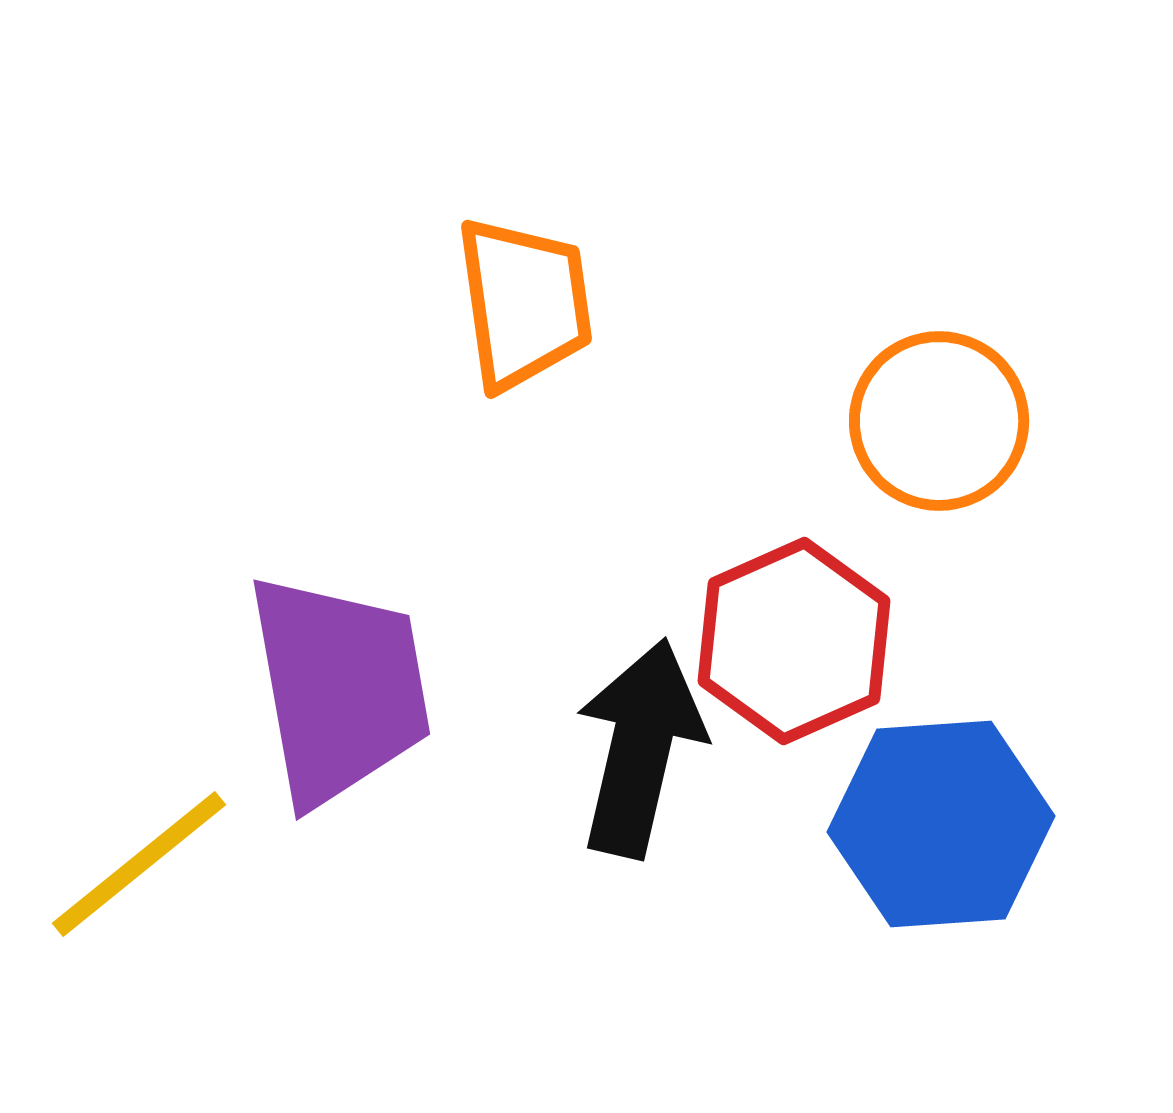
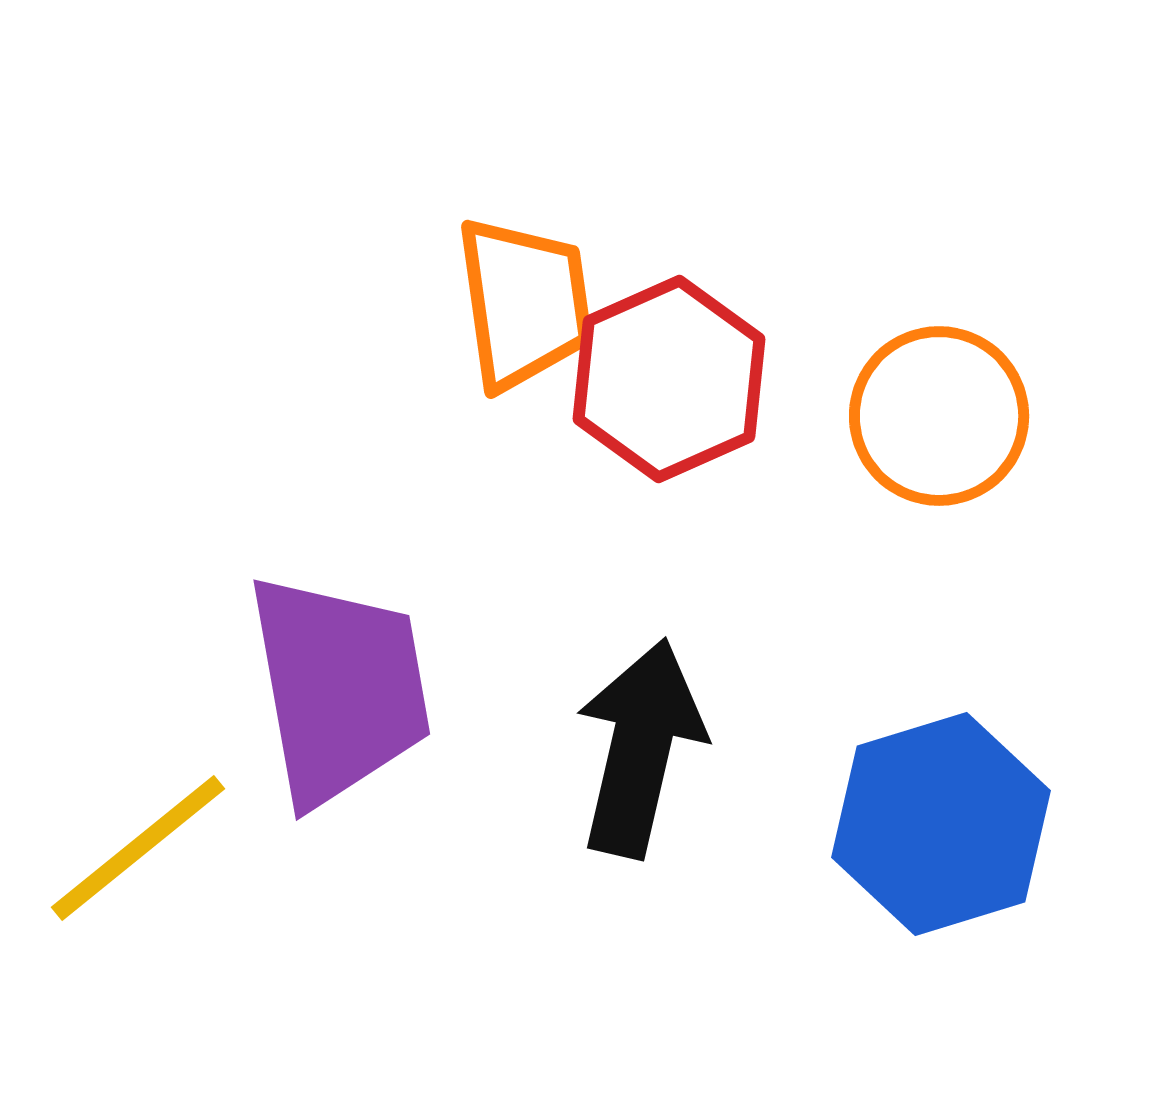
orange circle: moved 5 px up
red hexagon: moved 125 px left, 262 px up
blue hexagon: rotated 13 degrees counterclockwise
yellow line: moved 1 px left, 16 px up
